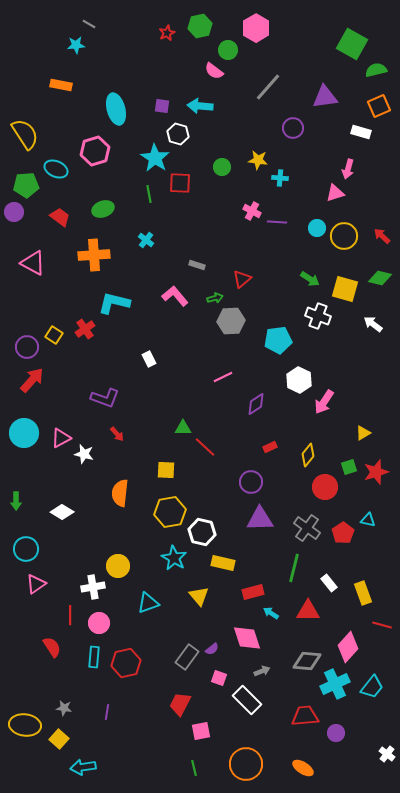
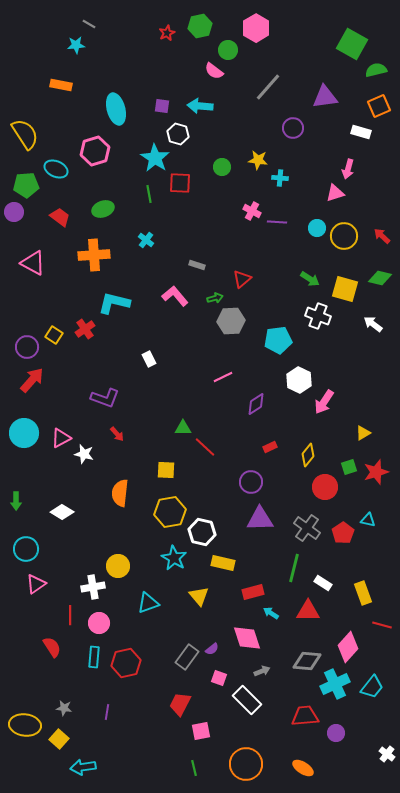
white rectangle at (329, 583): moved 6 px left; rotated 18 degrees counterclockwise
